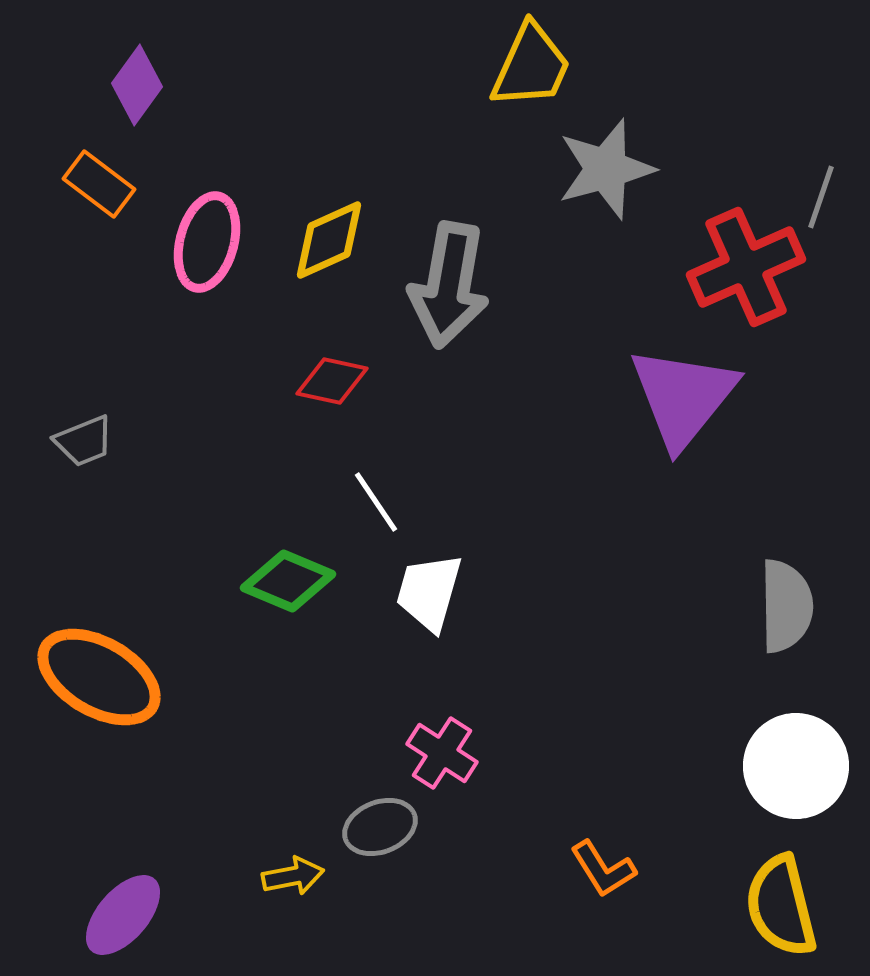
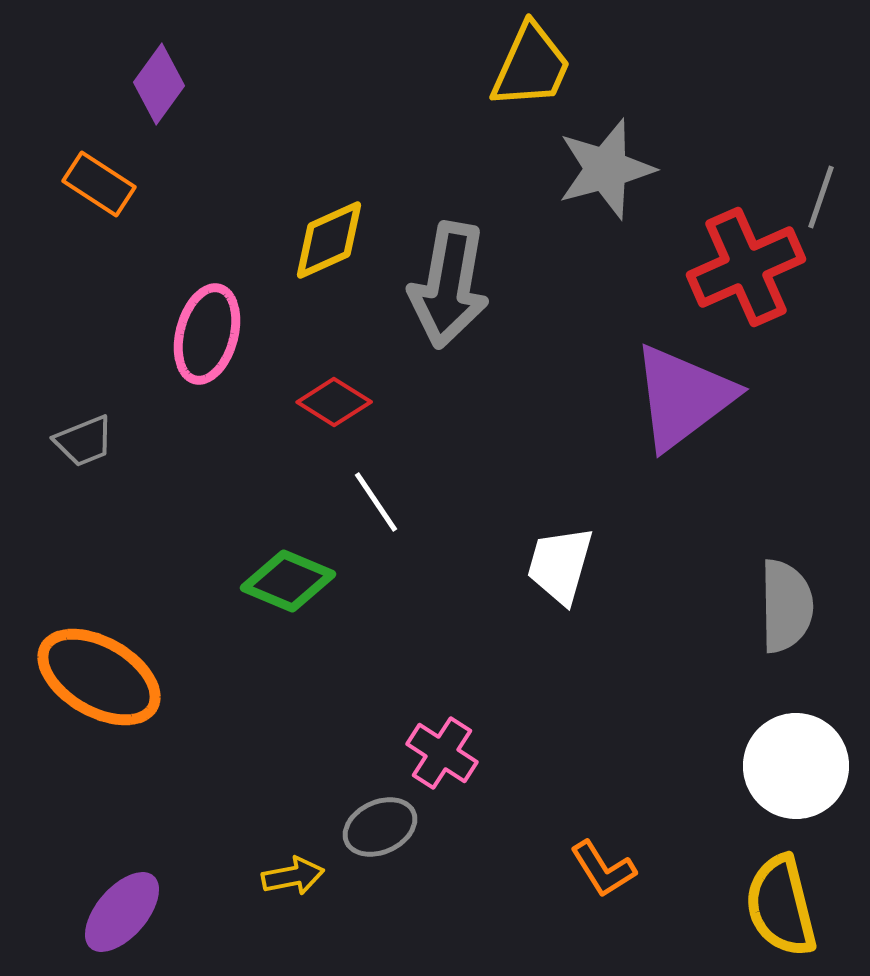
purple diamond: moved 22 px right, 1 px up
orange rectangle: rotated 4 degrees counterclockwise
pink ellipse: moved 92 px down
red diamond: moved 2 px right, 21 px down; rotated 20 degrees clockwise
purple triangle: rotated 14 degrees clockwise
white trapezoid: moved 131 px right, 27 px up
gray ellipse: rotated 4 degrees counterclockwise
purple ellipse: moved 1 px left, 3 px up
